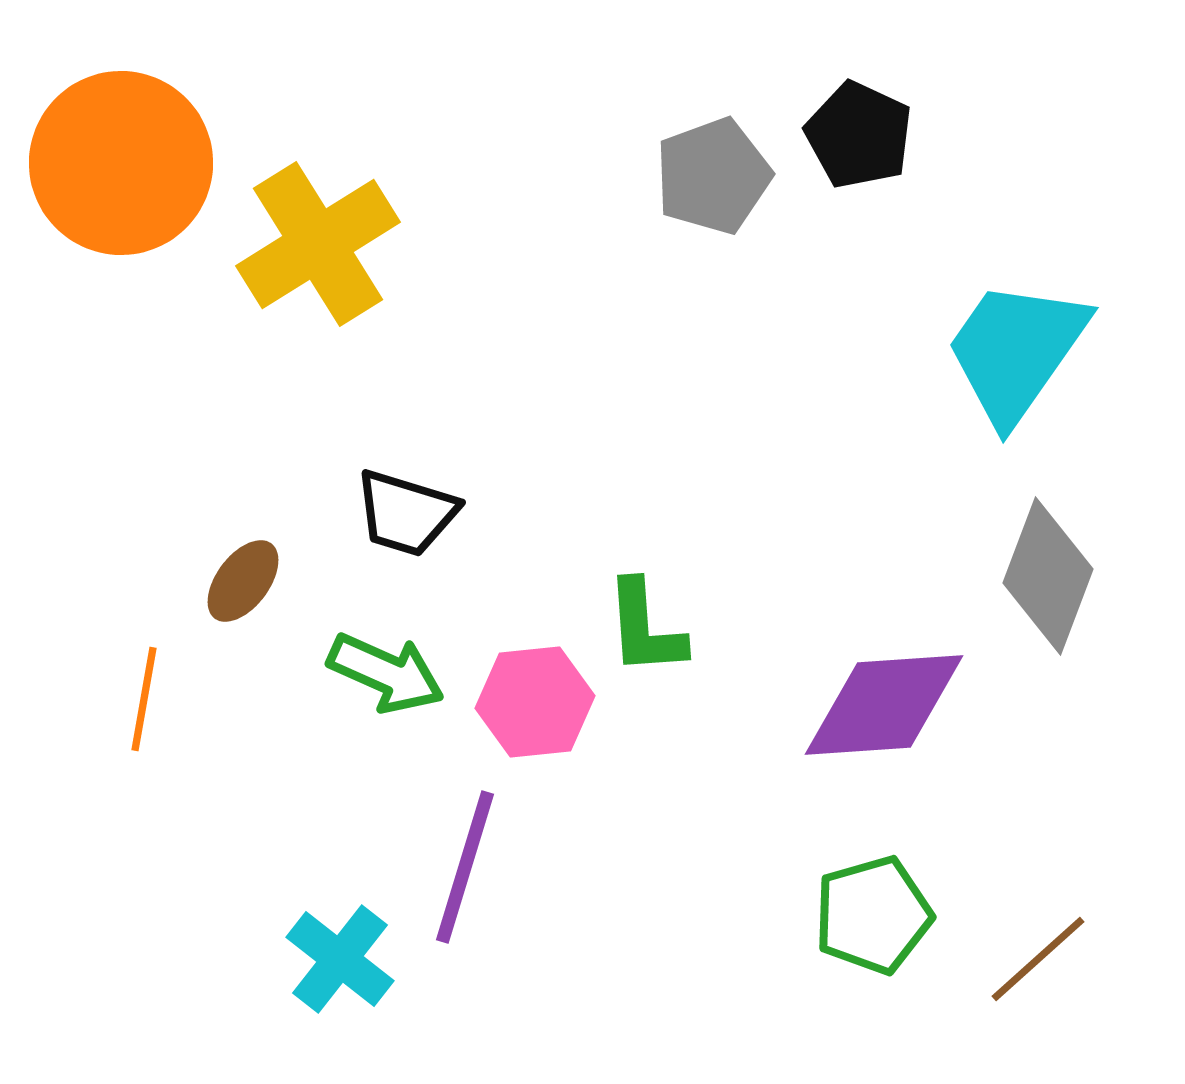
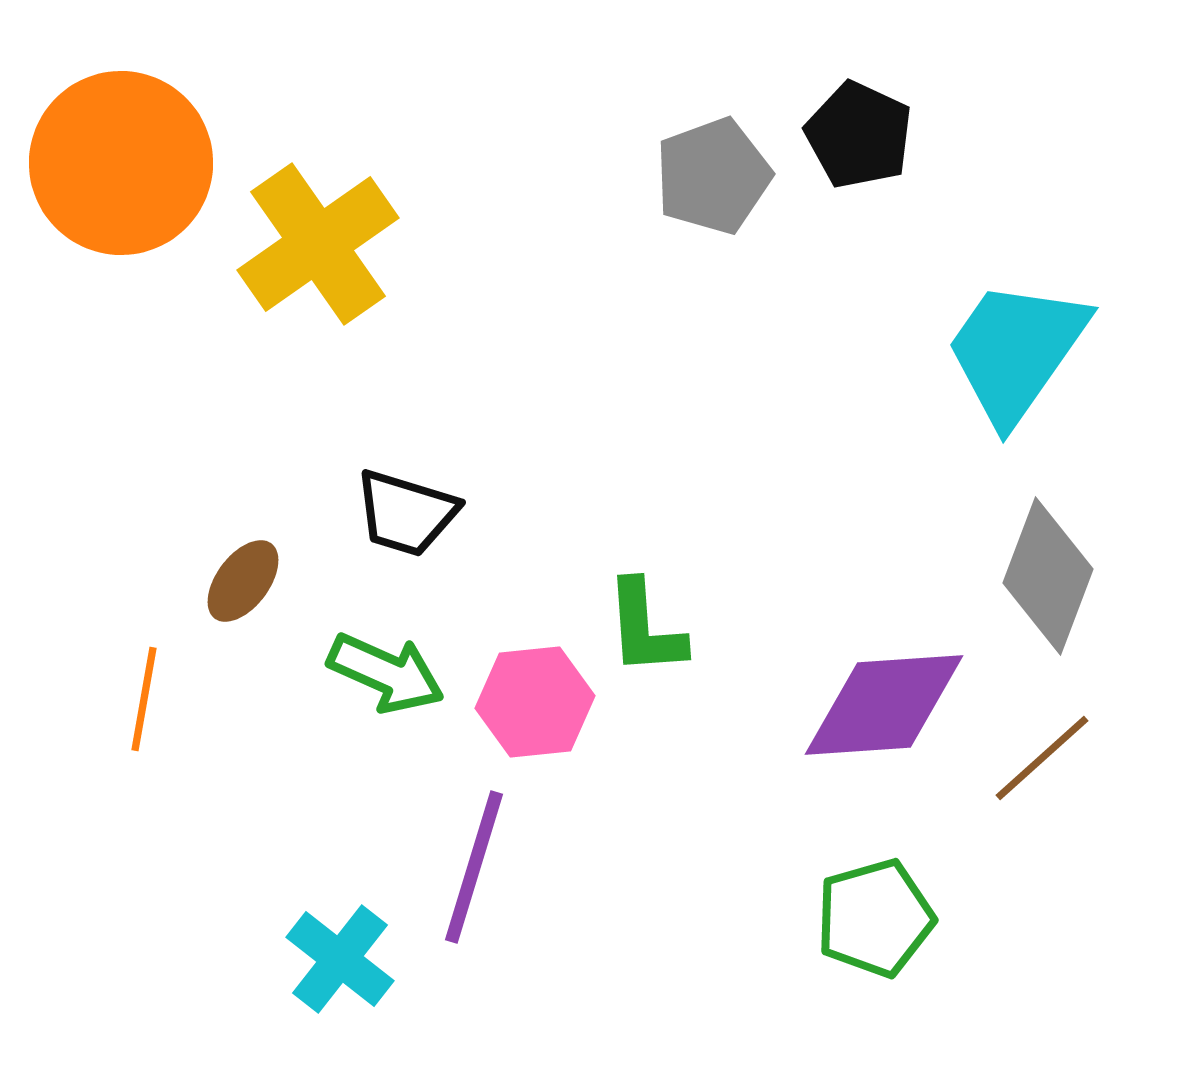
yellow cross: rotated 3 degrees counterclockwise
purple line: moved 9 px right
green pentagon: moved 2 px right, 3 px down
brown line: moved 4 px right, 201 px up
